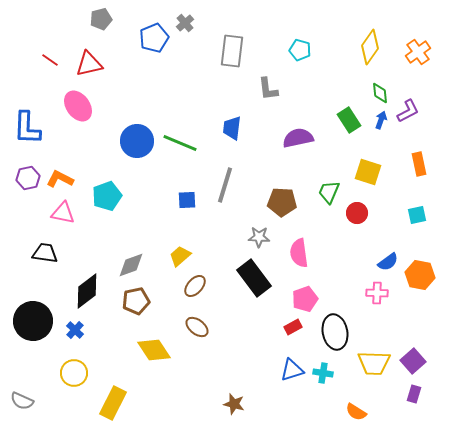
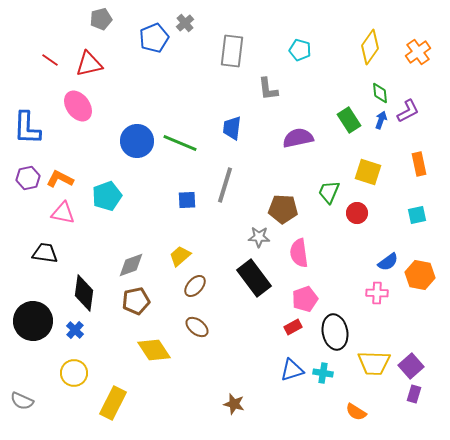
brown pentagon at (282, 202): moved 1 px right, 7 px down
black diamond at (87, 291): moved 3 px left, 2 px down; rotated 45 degrees counterclockwise
purple square at (413, 361): moved 2 px left, 5 px down
